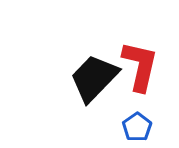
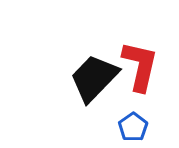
blue pentagon: moved 4 px left
